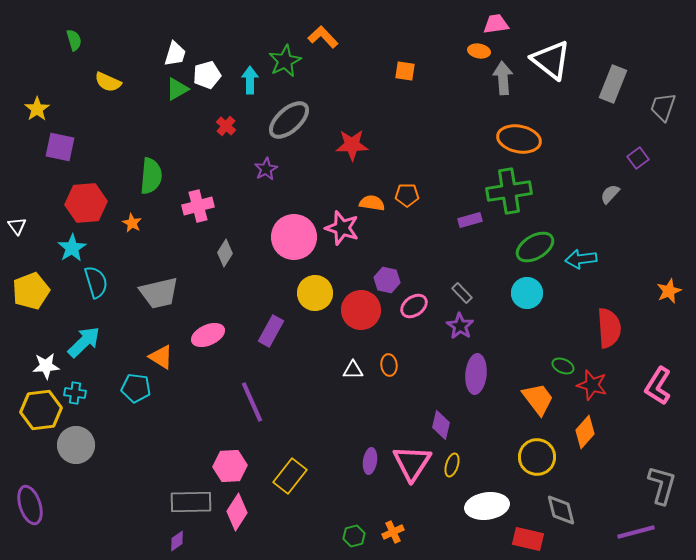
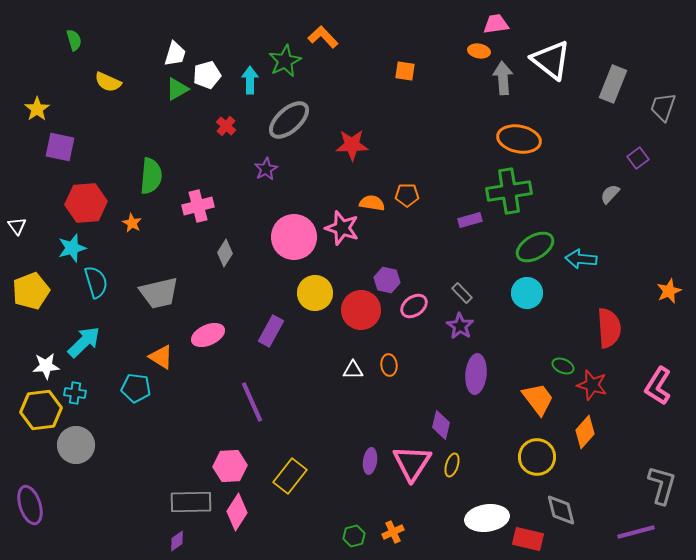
cyan star at (72, 248): rotated 16 degrees clockwise
cyan arrow at (581, 259): rotated 12 degrees clockwise
white ellipse at (487, 506): moved 12 px down
